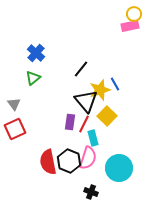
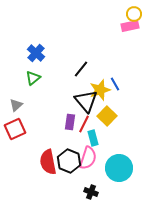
gray triangle: moved 2 px right, 1 px down; rotated 24 degrees clockwise
